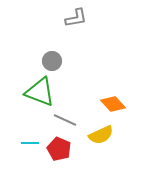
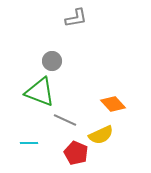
cyan line: moved 1 px left
red pentagon: moved 17 px right, 4 px down
